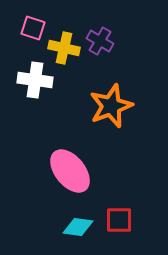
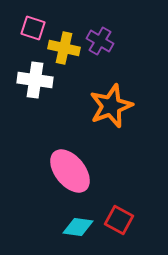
red square: rotated 28 degrees clockwise
